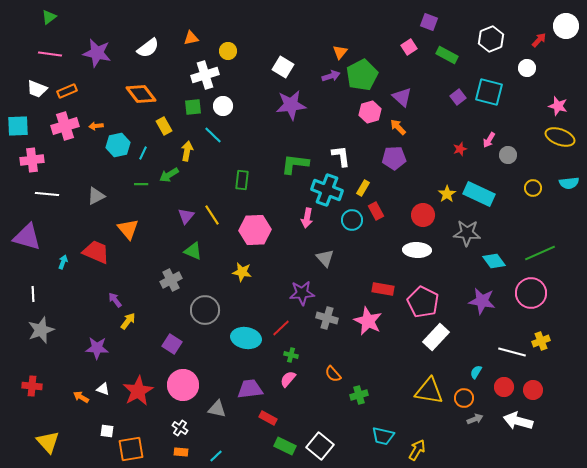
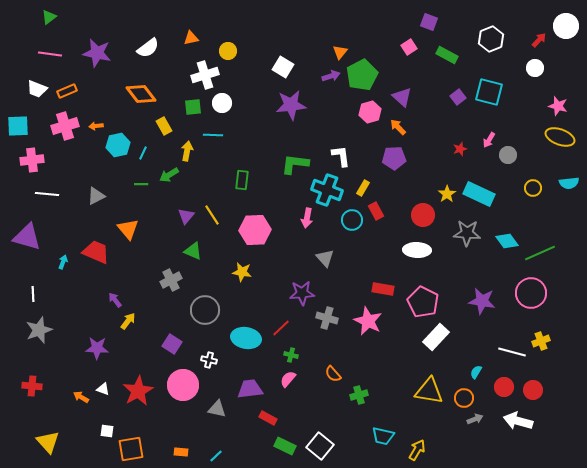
white circle at (527, 68): moved 8 px right
white circle at (223, 106): moved 1 px left, 3 px up
cyan line at (213, 135): rotated 42 degrees counterclockwise
cyan diamond at (494, 261): moved 13 px right, 20 px up
gray star at (41, 330): moved 2 px left
white cross at (180, 428): moved 29 px right, 68 px up; rotated 21 degrees counterclockwise
